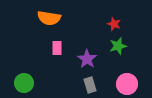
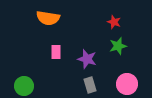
orange semicircle: moved 1 px left
red star: moved 2 px up
pink rectangle: moved 1 px left, 4 px down
purple star: rotated 18 degrees counterclockwise
green circle: moved 3 px down
